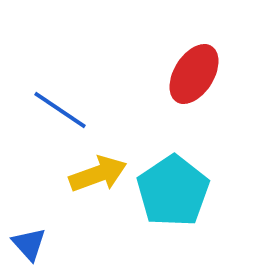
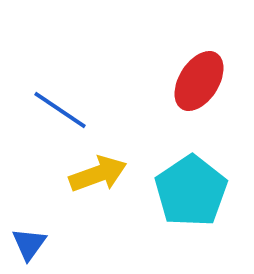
red ellipse: moved 5 px right, 7 px down
cyan pentagon: moved 18 px right
blue triangle: rotated 18 degrees clockwise
